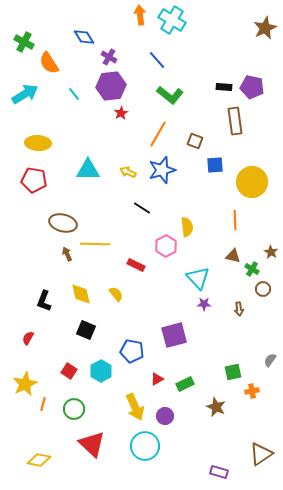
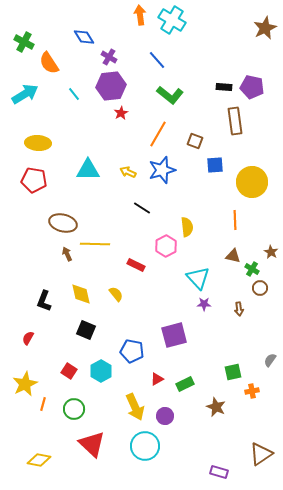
brown circle at (263, 289): moved 3 px left, 1 px up
